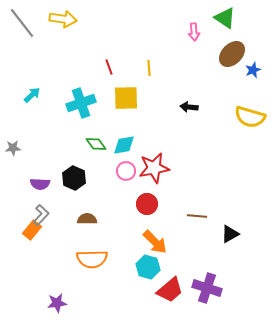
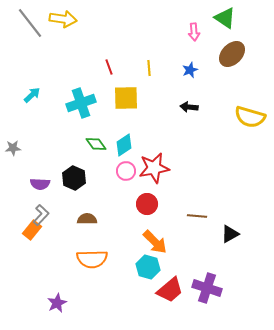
gray line: moved 8 px right
blue star: moved 63 px left
cyan diamond: rotated 25 degrees counterclockwise
purple star: rotated 18 degrees counterclockwise
